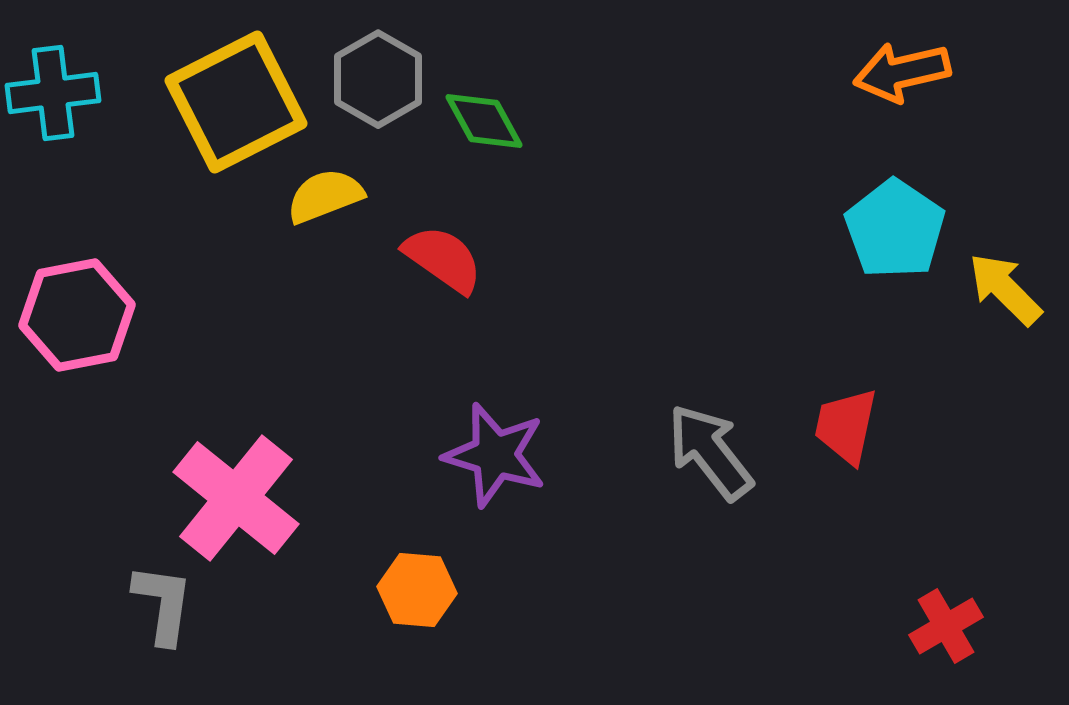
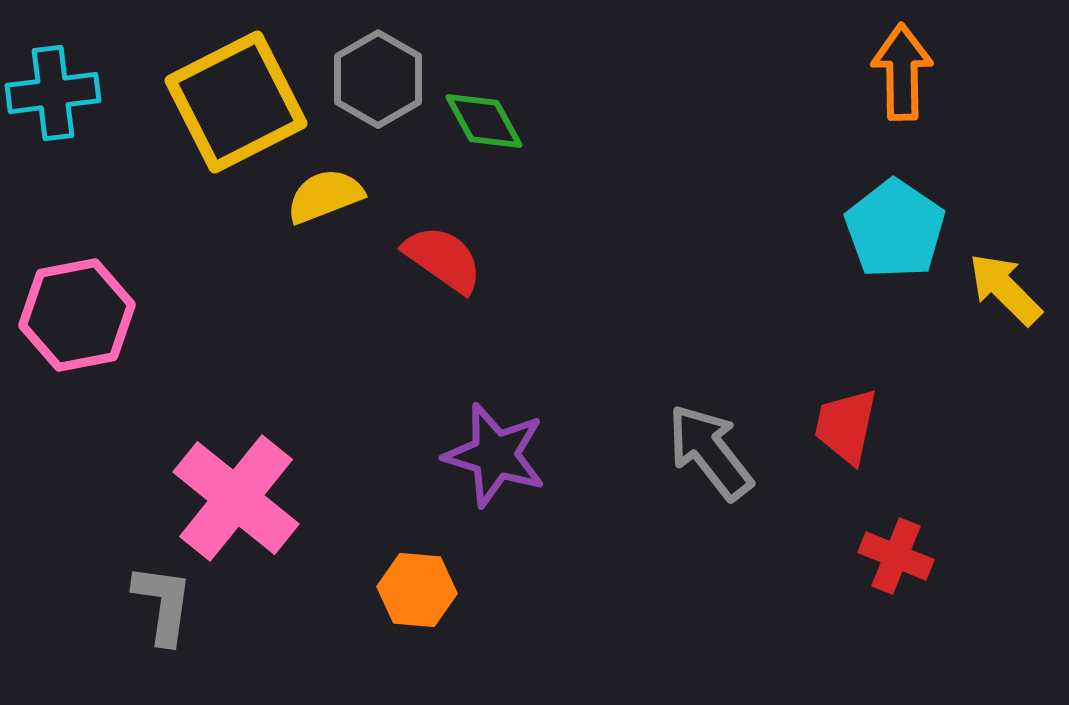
orange arrow: rotated 102 degrees clockwise
red cross: moved 50 px left, 70 px up; rotated 38 degrees counterclockwise
